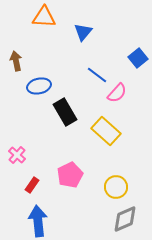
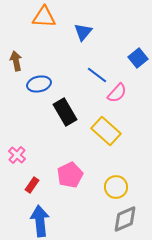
blue ellipse: moved 2 px up
blue arrow: moved 2 px right
